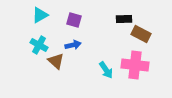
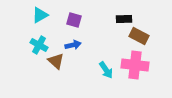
brown rectangle: moved 2 px left, 2 px down
